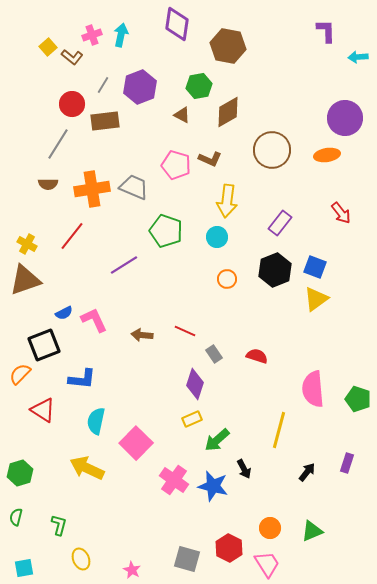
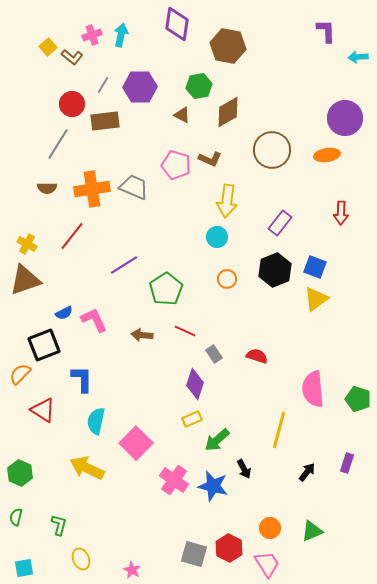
purple hexagon at (140, 87): rotated 20 degrees clockwise
brown semicircle at (48, 184): moved 1 px left, 4 px down
red arrow at (341, 213): rotated 40 degrees clockwise
green pentagon at (166, 231): moved 58 px down; rotated 20 degrees clockwise
blue L-shape at (82, 379): rotated 96 degrees counterclockwise
green hexagon at (20, 473): rotated 20 degrees counterclockwise
gray square at (187, 559): moved 7 px right, 5 px up
